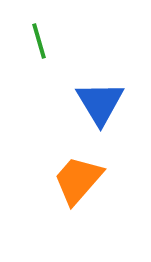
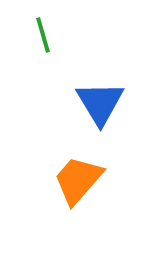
green line: moved 4 px right, 6 px up
